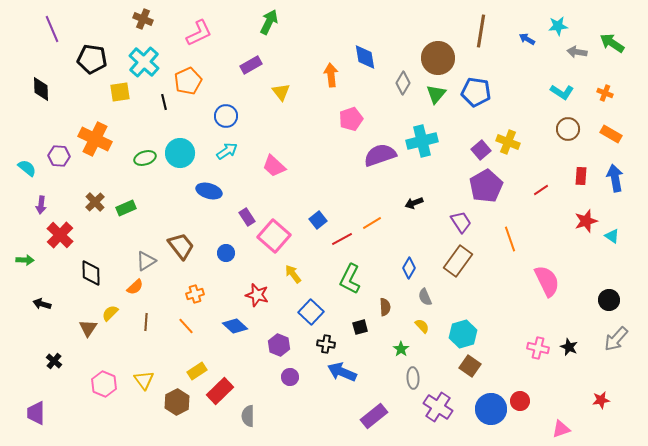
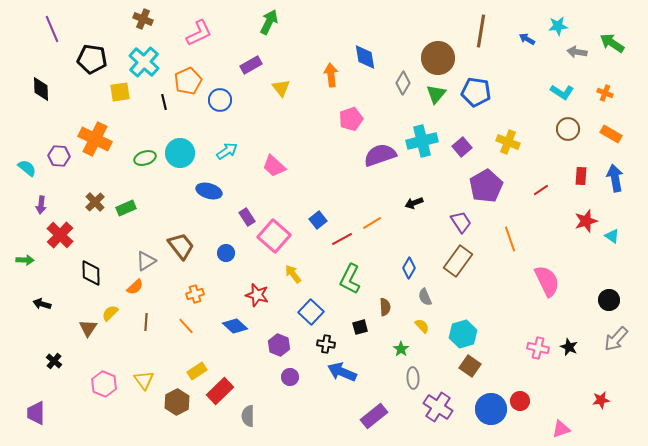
yellow triangle at (281, 92): moved 4 px up
blue circle at (226, 116): moved 6 px left, 16 px up
purple square at (481, 150): moved 19 px left, 3 px up
